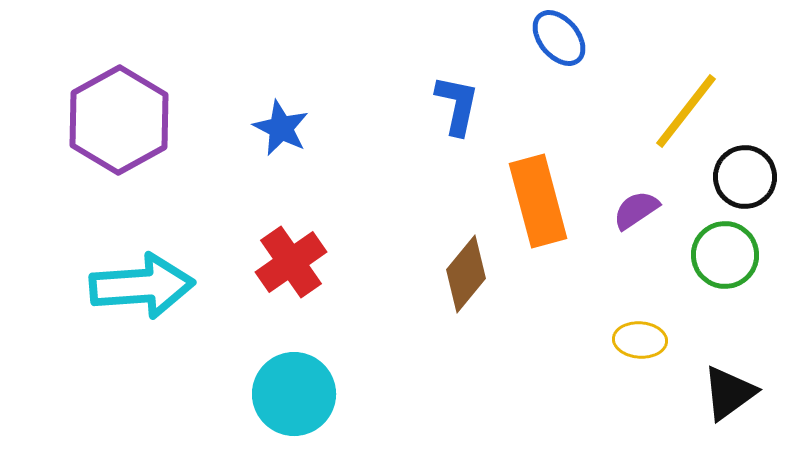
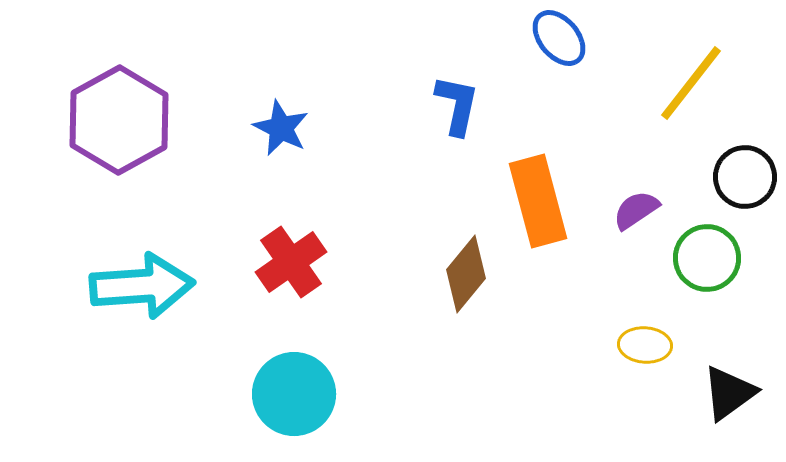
yellow line: moved 5 px right, 28 px up
green circle: moved 18 px left, 3 px down
yellow ellipse: moved 5 px right, 5 px down
